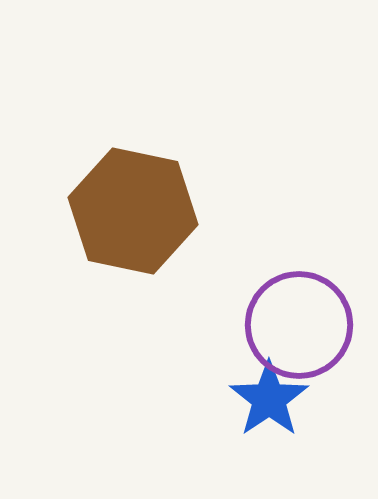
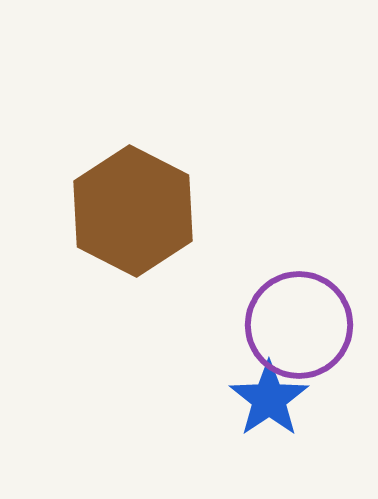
brown hexagon: rotated 15 degrees clockwise
